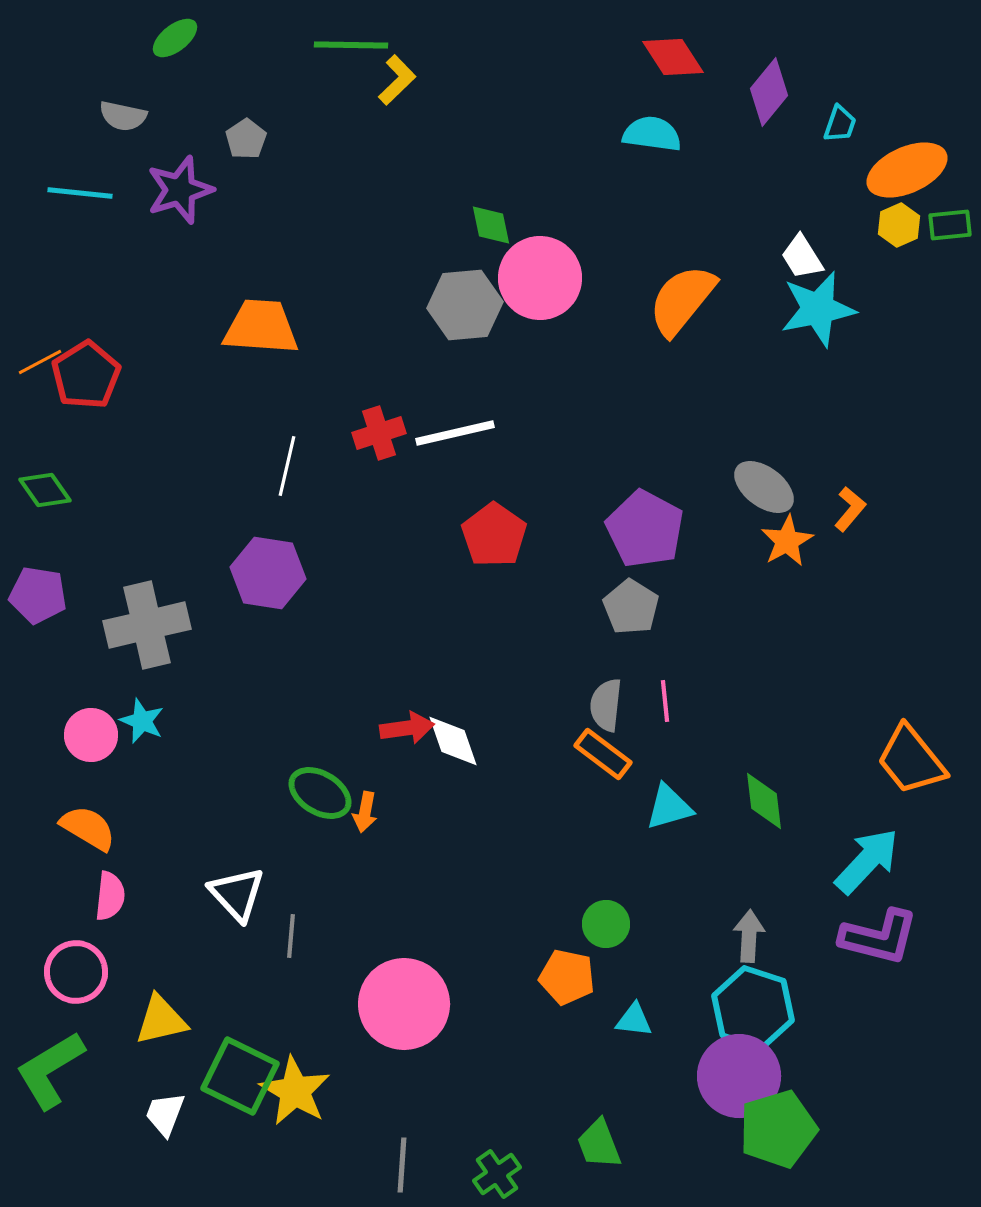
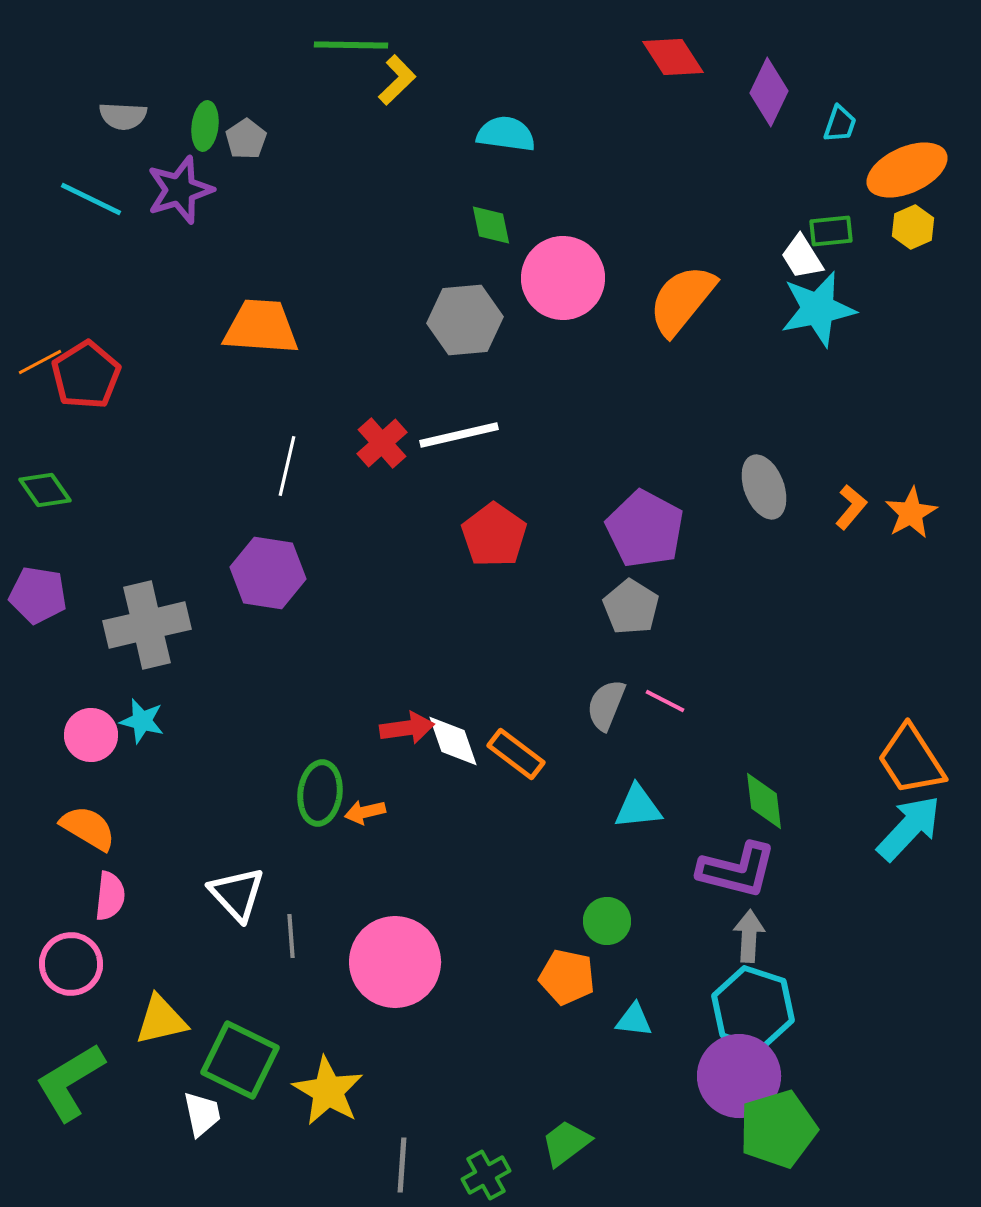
green ellipse at (175, 38): moved 30 px right, 88 px down; rotated 45 degrees counterclockwise
purple diamond at (769, 92): rotated 14 degrees counterclockwise
gray semicircle at (123, 116): rotated 9 degrees counterclockwise
cyan semicircle at (652, 134): moved 146 px left
cyan line at (80, 193): moved 11 px right, 6 px down; rotated 20 degrees clockwise
yellow hexagon at (899, 225): moved 14 px right, 2 px down
green rectangle at (950, 225): moved 119 px left, 6 px down
pink circle at (540, 278): moved 23 px right
gray hexagon at (465, 305): moved 15 px down
red cross at (379, 433): moved 3 px right, 10 px down; rotated 24 degrees counterclockwise
white line at (455, 433): moved 4 px right, 2 px down
gray ellipse at (764, 487): rotated 32 degrees clockwise
orange L-shape at (850, 509): moved 1 px right, 2 px up
orange star at (787, 541): moved 124 px right, 28 px up
pink line at (665, 701): rotated 57 degrees counterclockwise
gray semicircle at (606, 705): rotated 16 degrees clockwise
cyan star at (142, 721): rotated 9 degrees counterclockwise
orange rectangle at (603, 754): moved 87 px left
orange trapezoid at (911, 760): rotated 6 degrees clockwise
green ellipse at (320, 793): rotated 66 degrees clockwise
cyan triangle at (669, 807): moved 31 px left; rotated 10 degrees clockwise
orange arrow at (365, 812): rotated 66 degrees clockwise
cyan arrow at (867, 861): moved 42 px right, 33 px up
green circle at (606, 924): moved 1 px right, 3 px up
gray line at (291, 936): rotated 9 degrees counterclockwise
purple L-shape at (879, 937): moved 142 px left, 67 px up
pink circle at (76, 972): moved 5 px left, 8 px up
pink circle at (404, 1004): moved 9 px left, 42 px up
green L-shape at (50, 1070): moved 20 px right, 12 px down
green square at (240, 1076): moved 16 px up
yellow star at (295, 1091): moved 33 px right
white trapezoid at (165, 1114): moved 37 px right; rotated 147 degrees clockwise
green trapezoid at (599, 1144): moved 33 px left, 1 px up; rotated 74 degrees clockwise
green cross at (497, 1174): moved 11 px left, 1 px down; rotated 6 degrees clockwise
